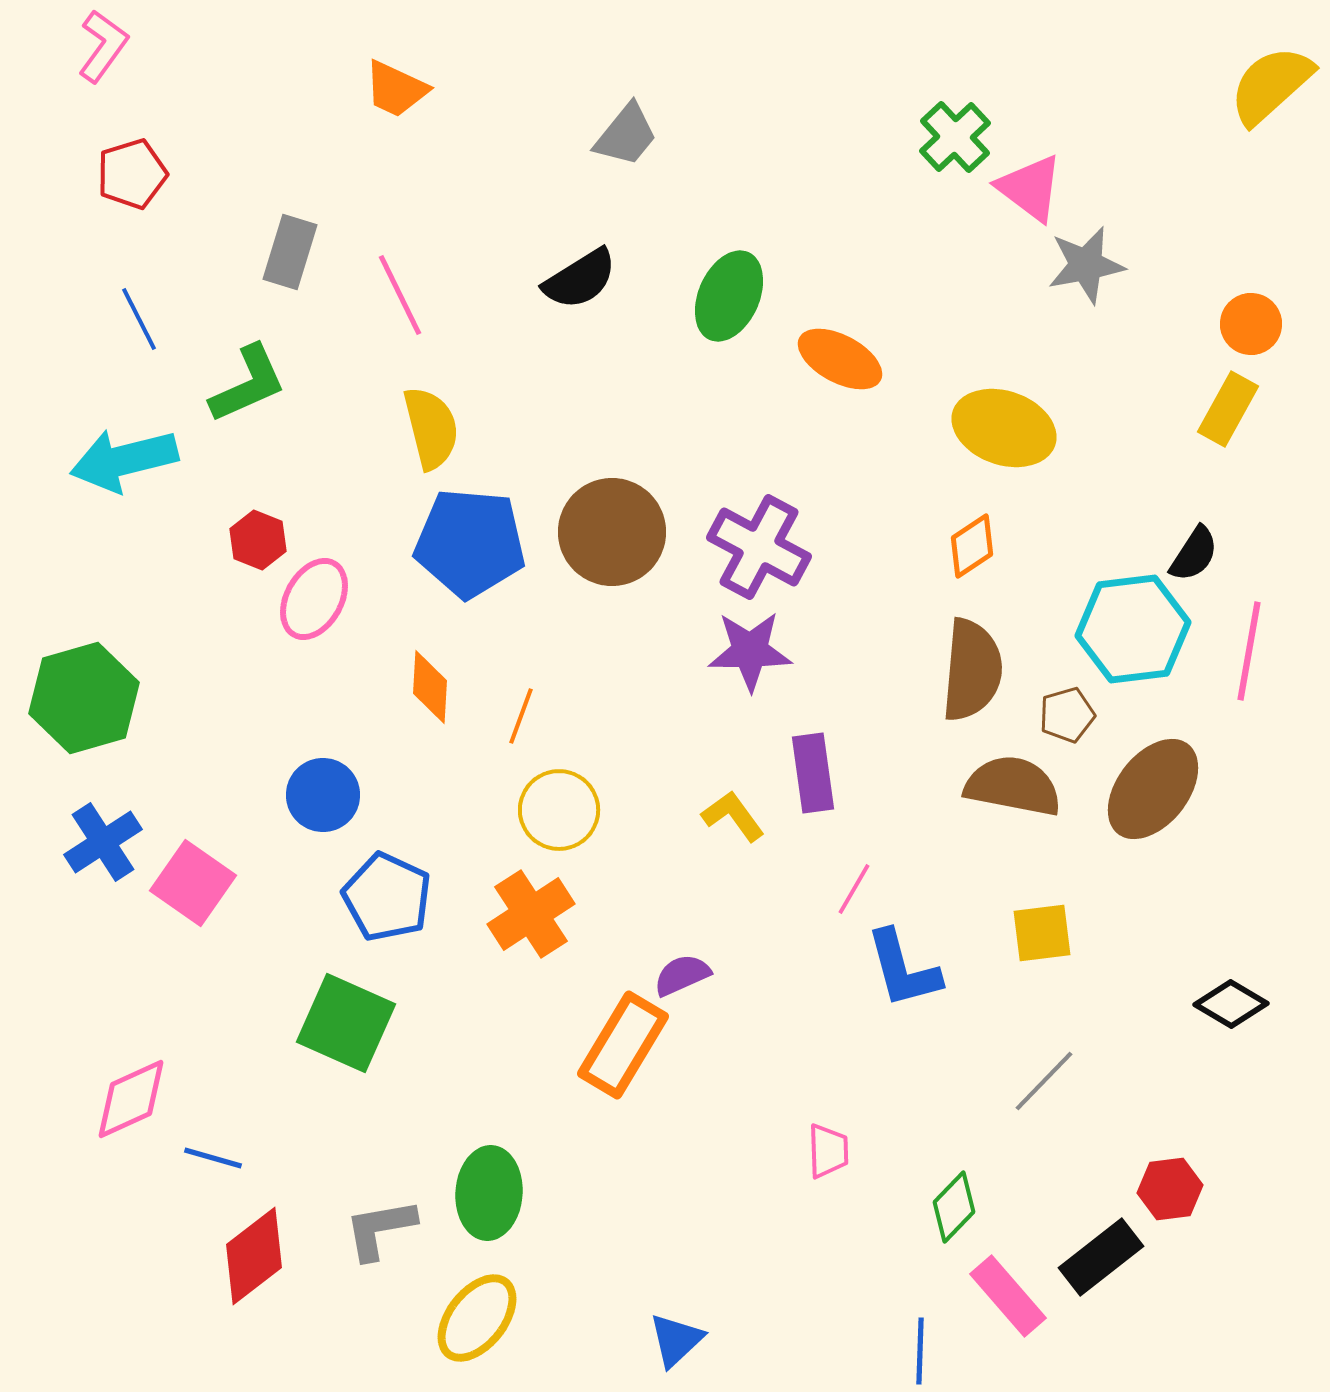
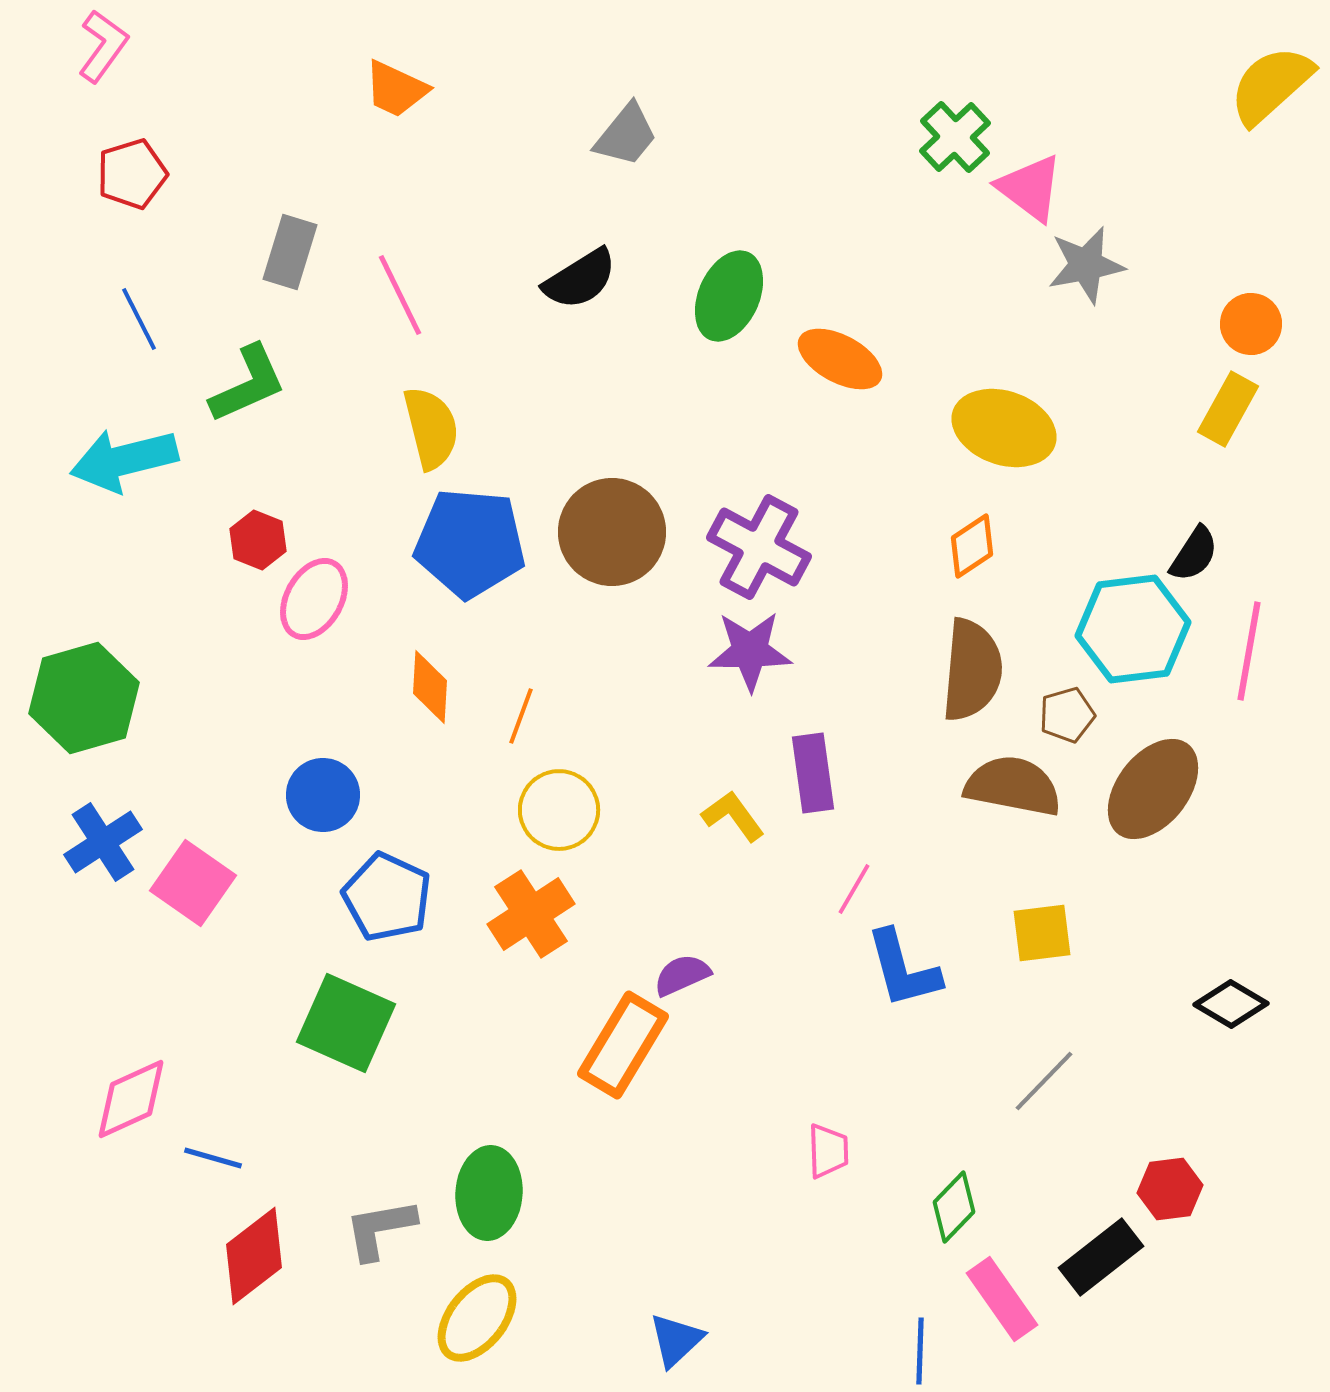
pink rectangle at (1008, 1296): moved 6 px left, 3 px down; rotated 6 degrees clockwise
